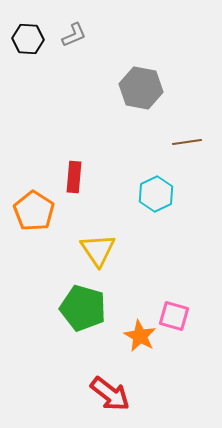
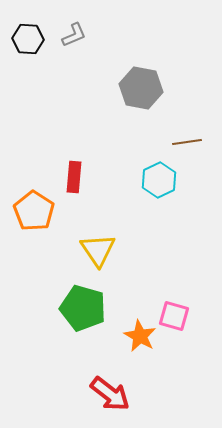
cyan hexagon: moved 3 px right, 14 px up
